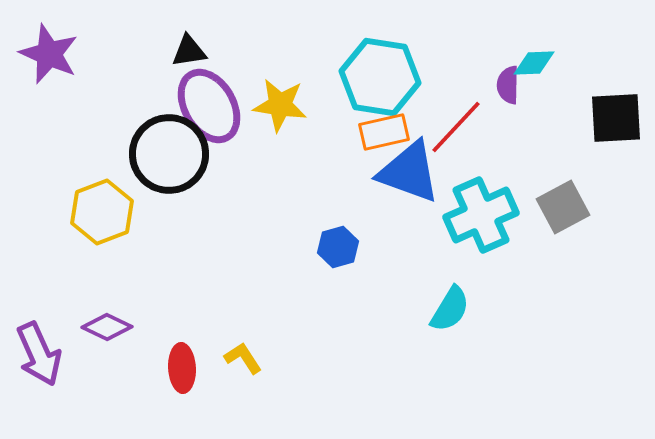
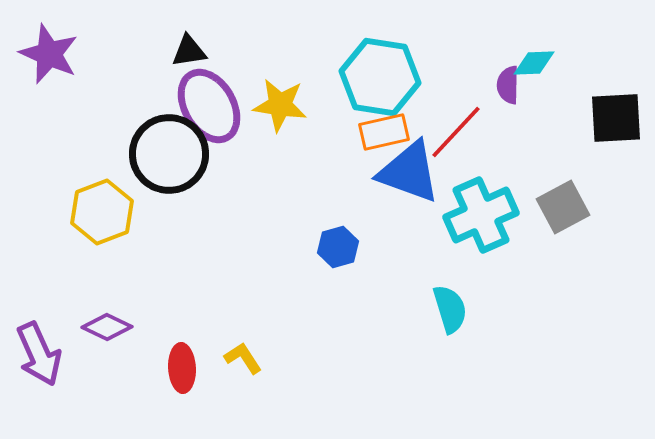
red line: moved 5 px down
cyan semicircle: rotated 48 degrees counterclockwise
